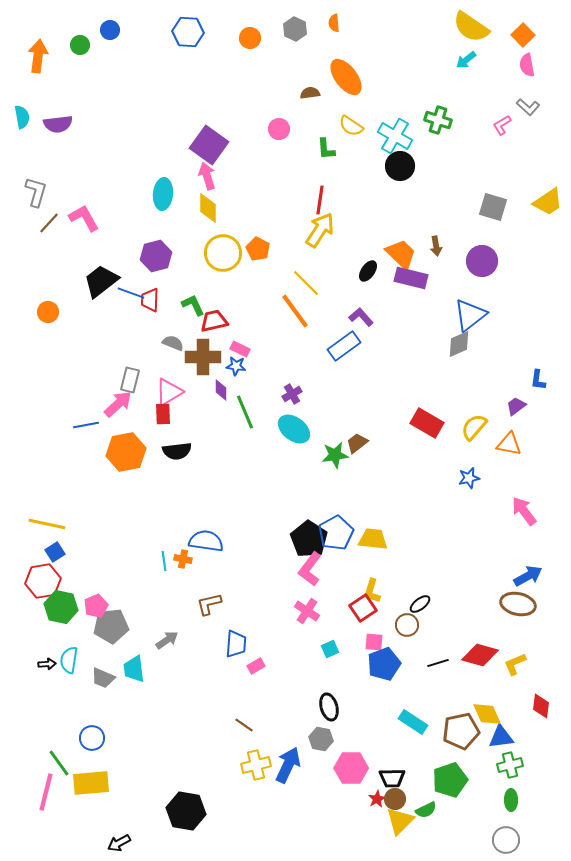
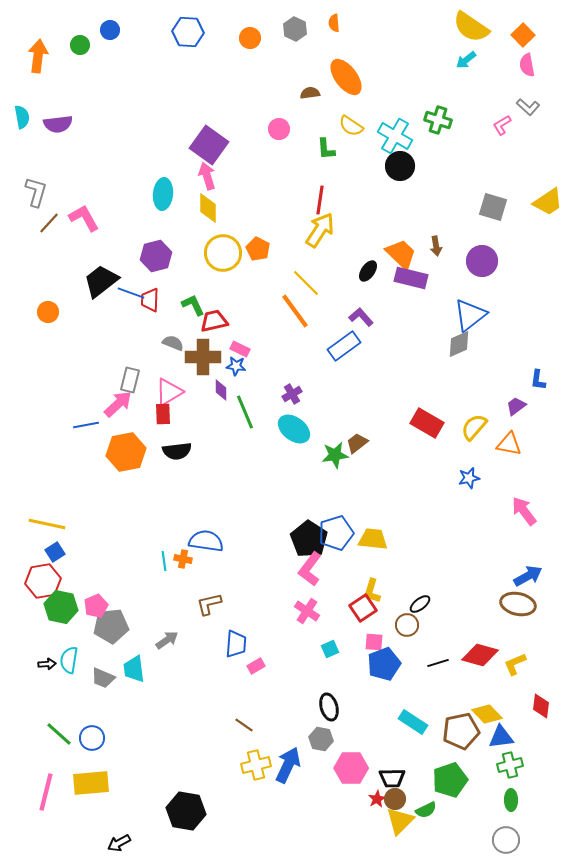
blue pentagon at (336, 533): rotated 12 degrees clockwise
yellow diamond at (487, 714): rotated 20 degrees counterclockwise
green line at (59, 763): moved 29 px up; rotated 12 degrees counterclockwise
